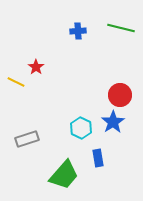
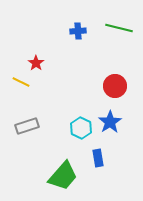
green line: moved 2 px left
red star: moved 4 px up
yellow line: moved 5 px right
red circle: moved 5 px left, 9 px up
blue star: moved 3 px left
gray rectangle: moved 13 px up
green trapezoid: moved 1 px left, 1 px down
